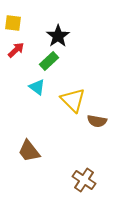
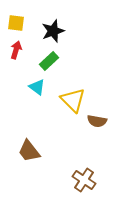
yellow square: moved 3 px right
black star: moved 5 px left, 5 px up; rotated 15 degrees clockwise
red arrow: rotated 30 degrees counterclockwise
